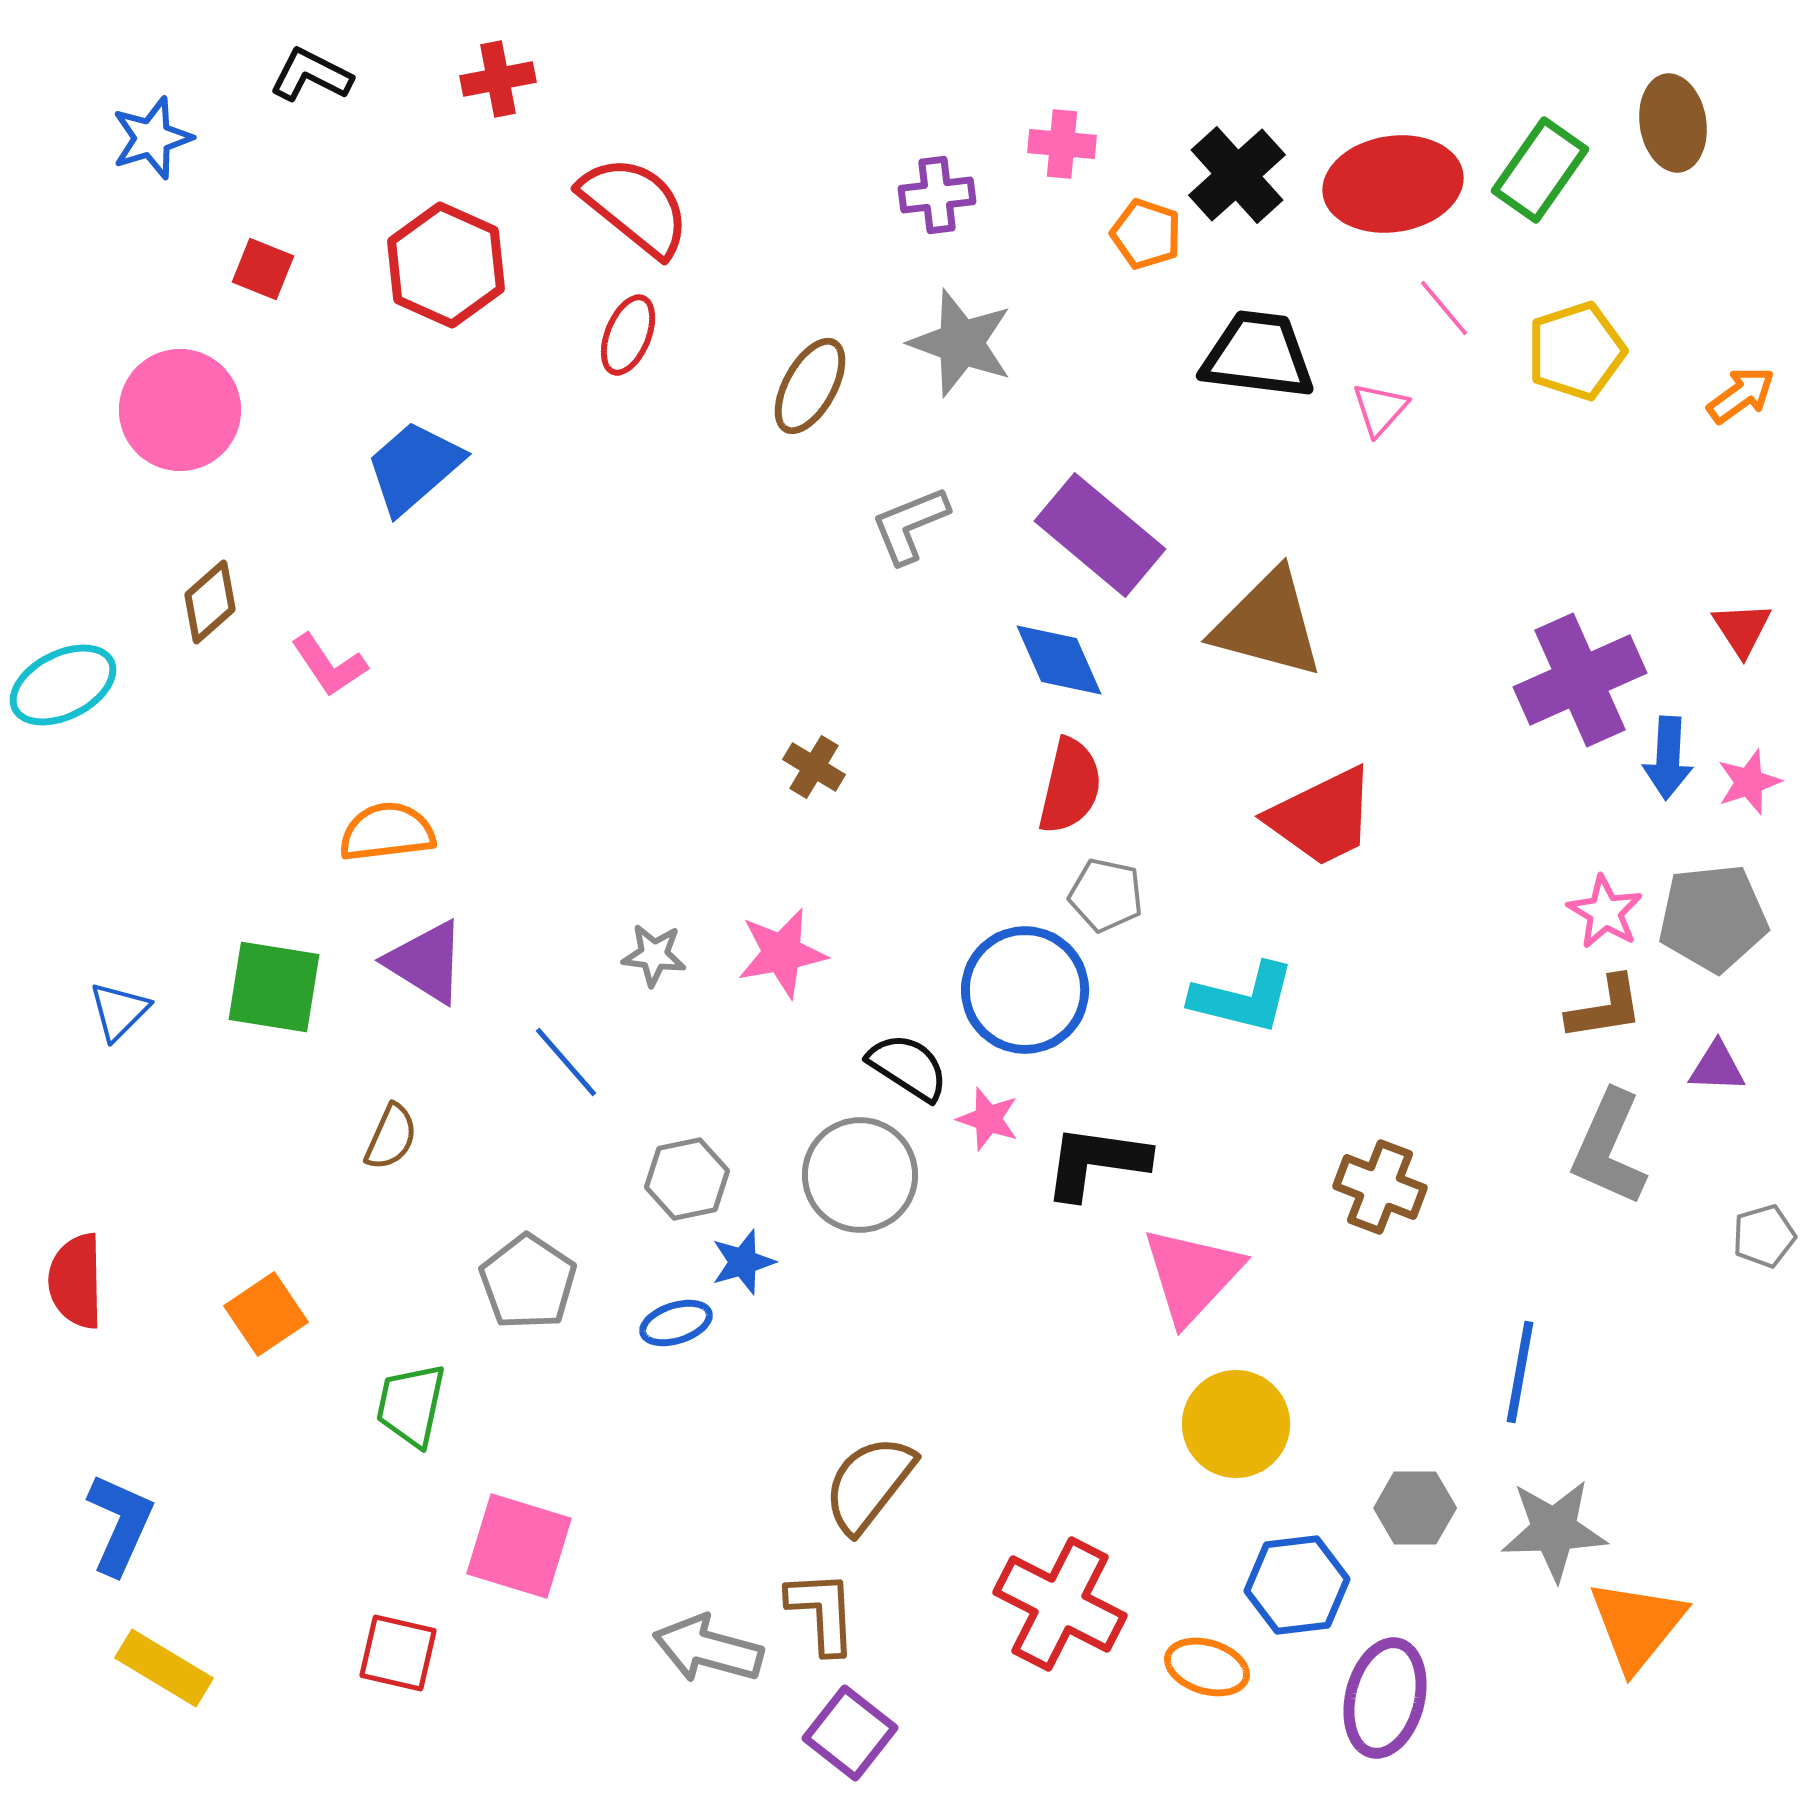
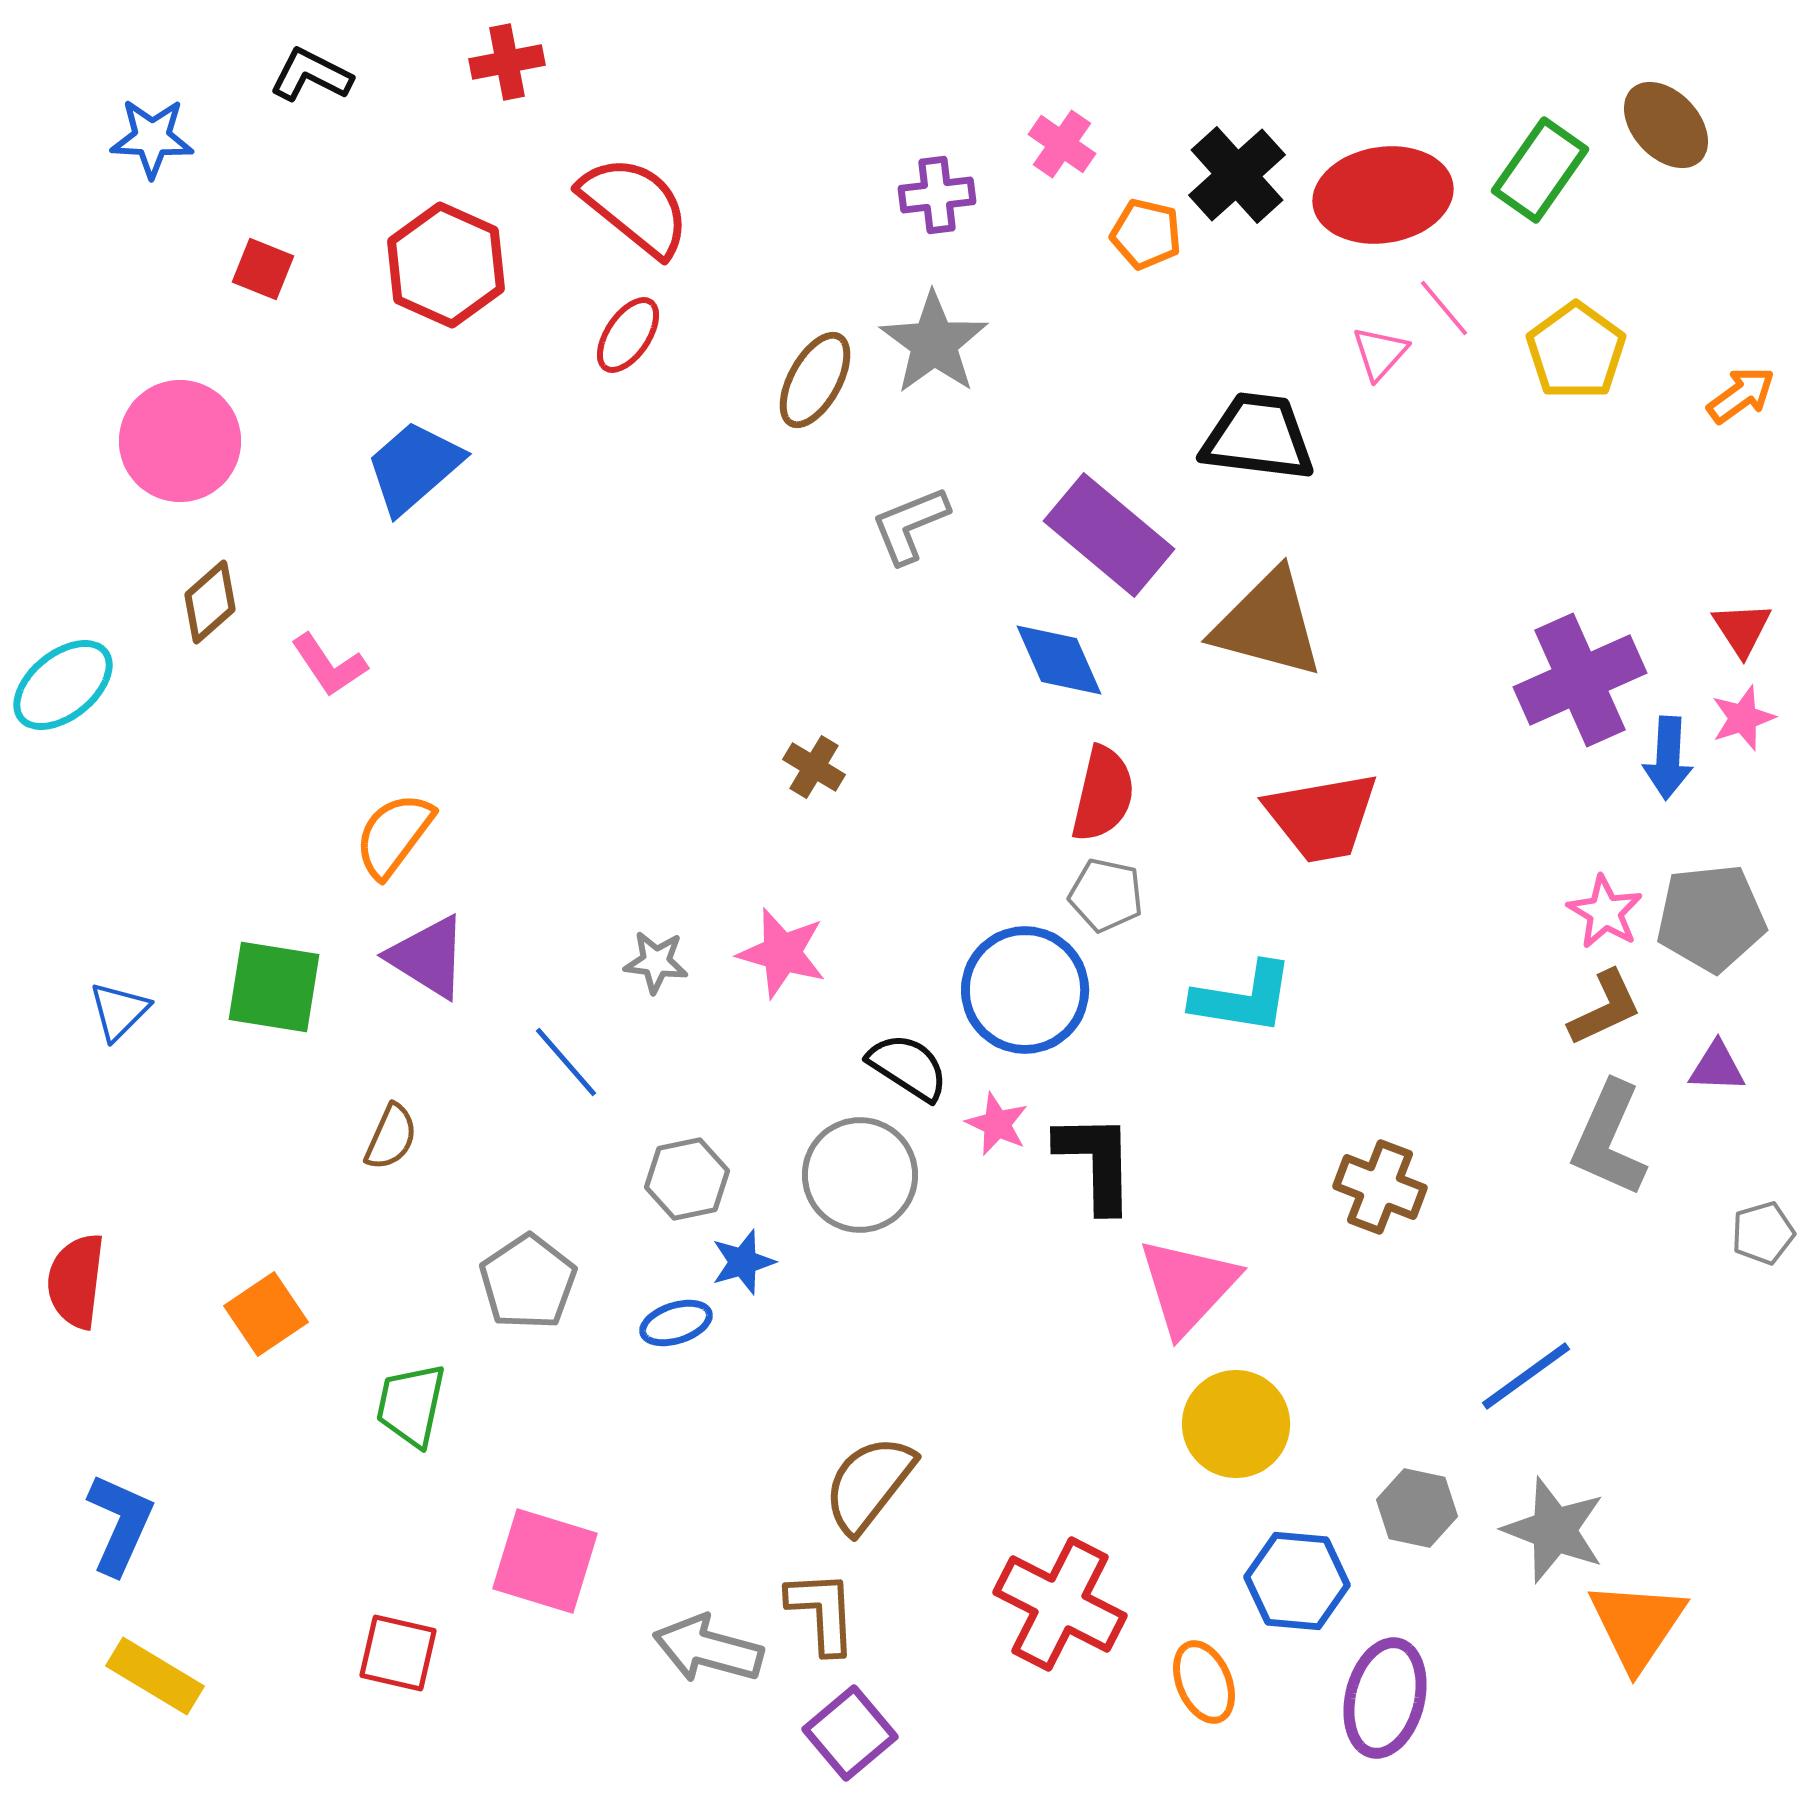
red cross at (498, 79): moved 9 px right, 17 px up
brown ellipse at (1673, 123): moved 7 px left, 2 px down; rotated 34 degrees counterclockwise
blue star at (152, 138): rotated 20 degrees clockwise
pink cross at (1062, 144): rotated 30 degrees clockwise
red ellipse at (1393, 184): moved 10 px left, 11 px down
orange pentagon at (1146, 234): rotated 6 degrees counterclockwise
red ellipse at (628, 335): rotated 12 degrees clockwise
gray star at (961, 343): moved 27 px left; rotated 16 degrees clockwise
yellow pentagon at (1576, 351): rotated 18 degrees counterclockwise
black trapezoid at (1258, 355): moved 82 px down
brown ellipse at (810, 386): moved 5 px right, 6 px up
pink triangle at (1380, 409): moved 56 px up
pink circle at (180, 410): moved 31 px down
purple rectangle at (1100, 535): moved 9 px right
cyan ellipse at (63, 685): rotated 12 degrees counterclockwise
pink star at (1749, 782): moved 6 px left, 64 px up
red semicircle at (1070, 786): moved 33 px right, 8 px down
red trapezoid at (1322, 817): rotated 16 degrees clockwise
orange semicircle at (387, 832): moved 7 px right, 3 px down; rotated 46 degrees counterclockwise
gray pentagon at (1713, 918): moved 2 px left
pink star at (782, 953): rotated 26 degrees clockwise
gray star at (654, 955): moved 2 px right, 7 px down
purple triangle at (426, 962): moved 2 px right, 5 px up
cyan L-shape at (1243, 998): rotated 5 degrees counterclockwise
brown L-shape at (1605, 1008): rotated 16 degrees counterclockwise
pink star at (988, 1119): moved 9 px right, 5 px down; rotated 6 degrees clockwise
gray L-shape at (1609, 1148): moved 9 px up
black L-shape at (1096, 1162): rotated 81 degrees clockwise
gray pentagon at (1764, 1236): moved 1 px left, 3 px up
pink triangle at (1192, 1275): moved 4 px left, 11 px down
red semicircle at (76, 1281): rotated 8 degrees clockwise
gray pentagon at (528, 1282): rotated 4 degrees clockwise
blue line at (1520, 1372): moved 6 px right, 4 px down; rotated 44 degrees clockwise
gray hexagon at (1415, 1508): moved 2 px right; rotated 12 degrees clockwise
gray star at (1554, 1530): rotated 23 degrees clockwise
pink square at (519, 1546): moved 26 px right, 15 px down
blue hexagon at (1297, 1585): moved 4 px up; rotated 12 degrees clockwise
orange triangle at (1637, 1625): rotated 5 degrees counterclockwise
orange ellipse at (1207, 1667): moved 3 px left, 15 px down; rotated 50 degrees clockwise
yellow rectangle at (164, 1668): moved 9 px left, 8 px down
purple square at (850, 1733): rotated 12 degrees clockwise
